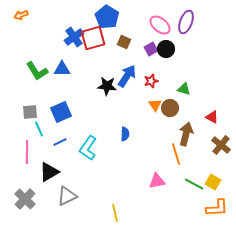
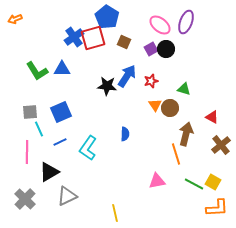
orange arrow: moved 6 px left, 4 px down
brown cross: rotated 12 degrees clockwise
